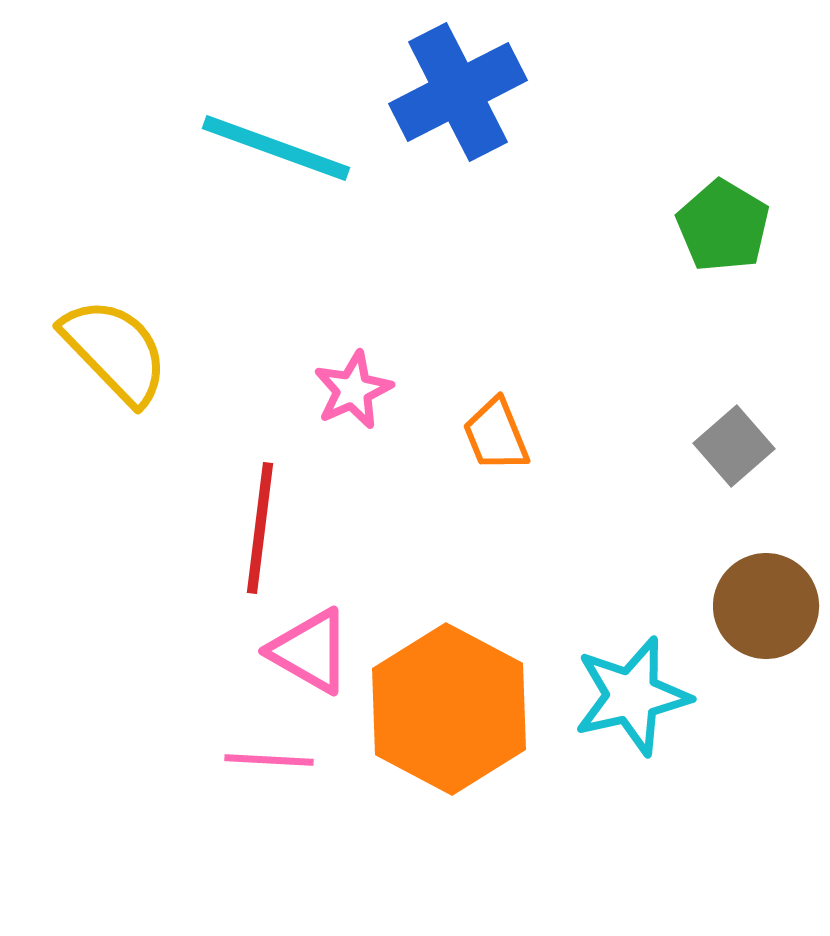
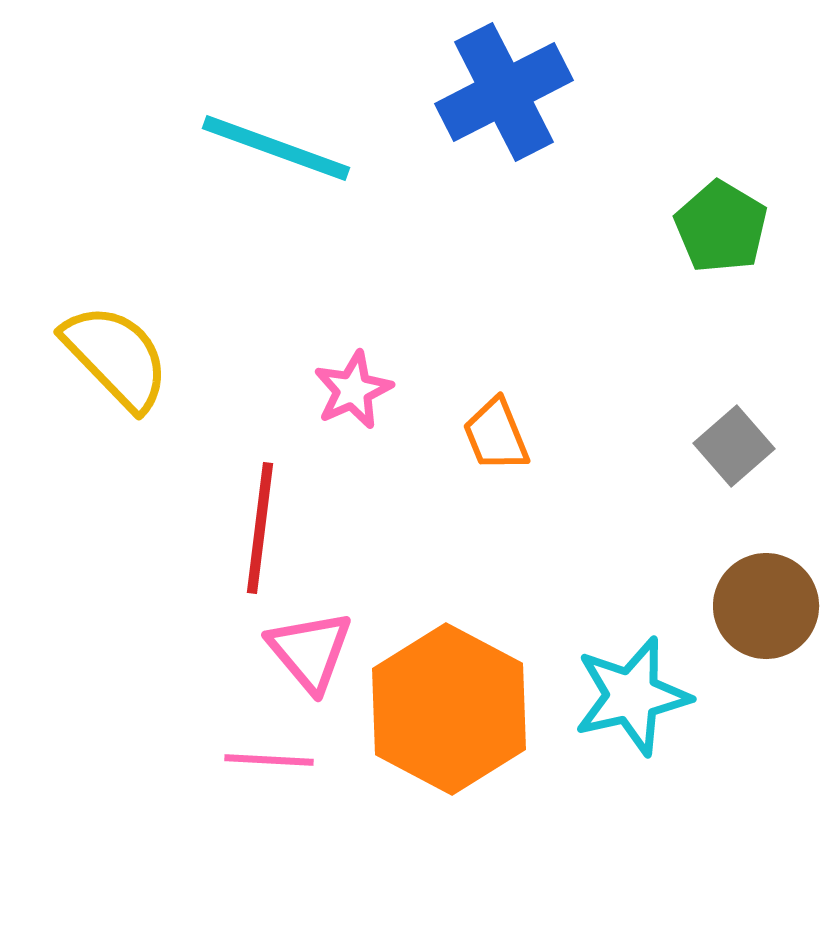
blue cross: moved 46 px right
green pentagon: moved 2 px left, 1 px down
yellow semicircle: moved 1 px right, 6 px down
pink triangle: rotated 20 degrees clockwise
